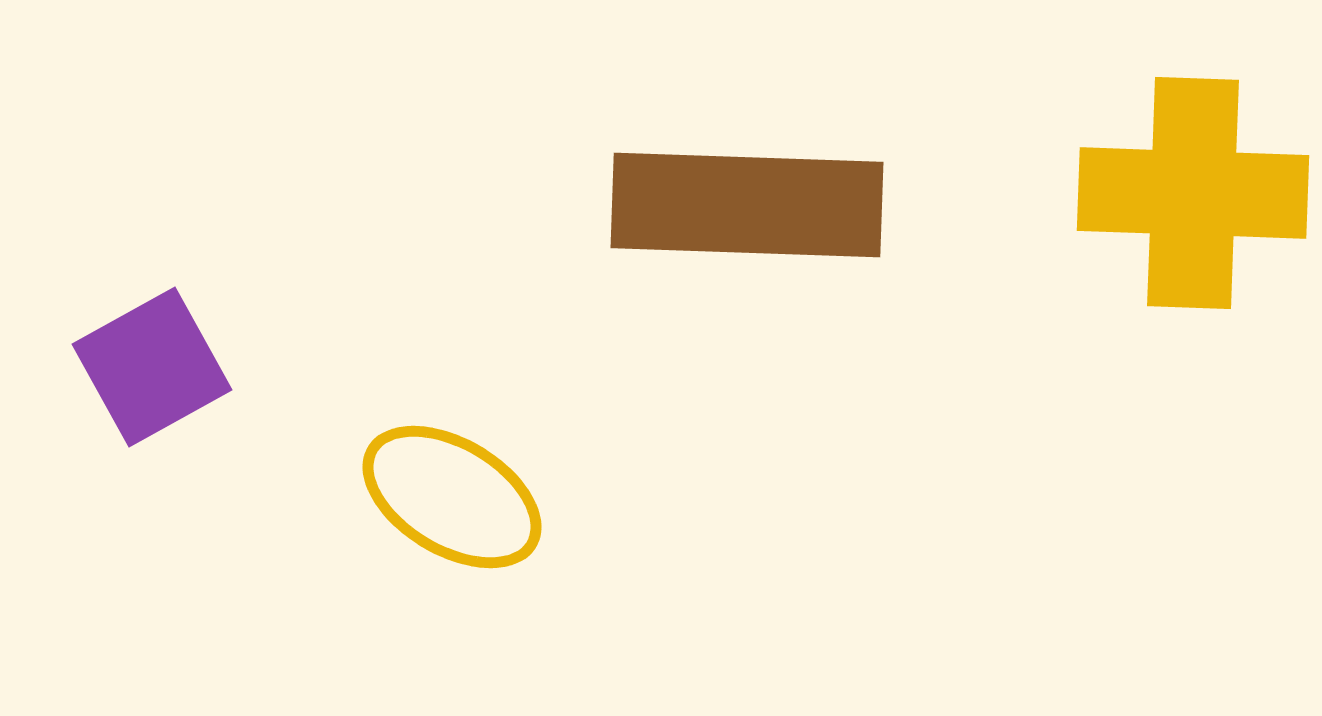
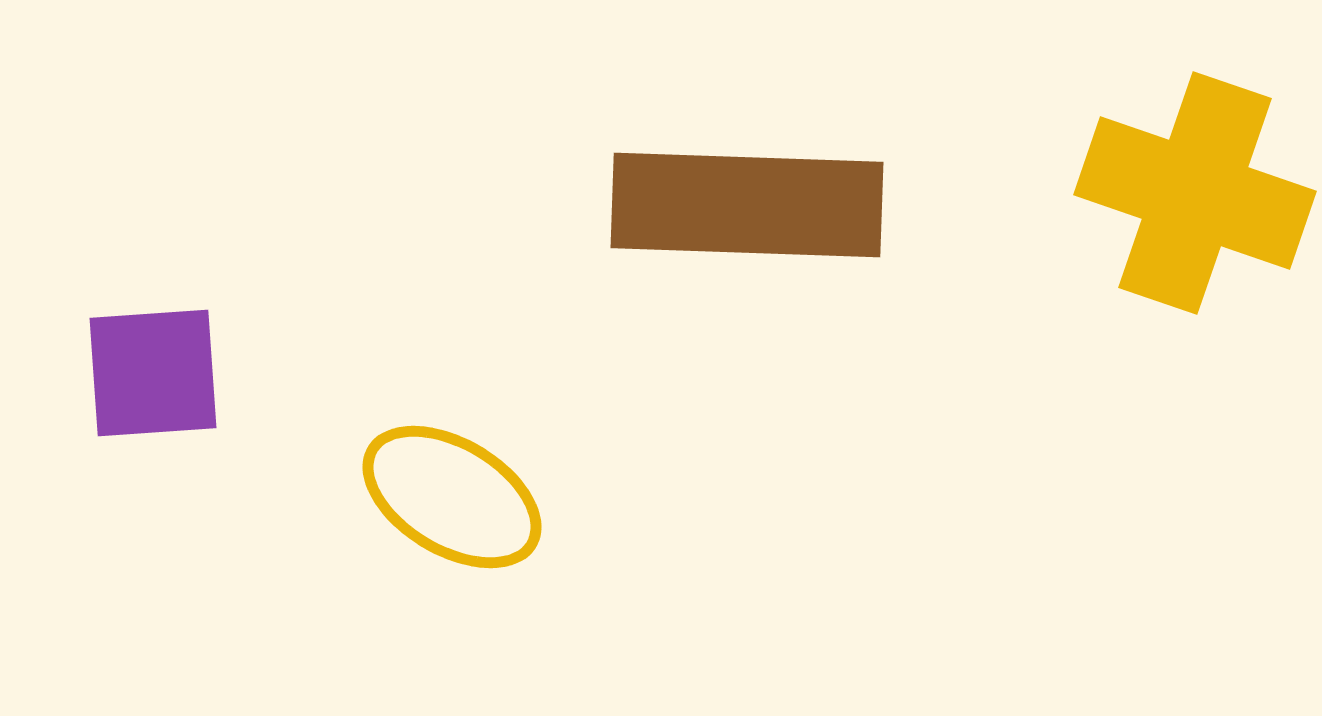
yellow cross: moved 2 px right; rotated 17 degrees clockwise
purple square: moved 1 px right, 6 px down; rotated 25 degrees clockwise
